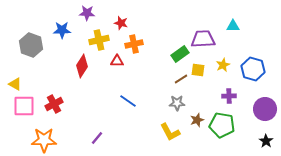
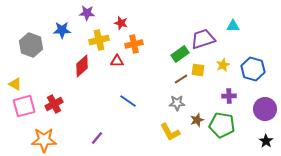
purple trapezoid: rotated 15 degrees counterclockwise
red diamond: rotated 15 degrees clockwise
pink square: rotated 15 degrees counterclockwise
